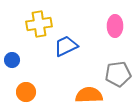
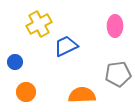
yellow cross: rotated 20 degrees counterclockwise
blue circle: moved 3 px right, 2 px down
orange semicircle: moved 7 px left
